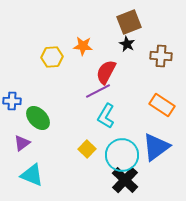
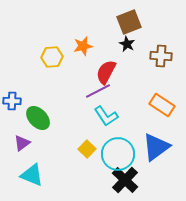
orange star: rotated 18 degrees counterclockwise
cyan L-shape: rotated 65 degrees counterclockwise
cyan circle: moved 4 px left, 1 px up
